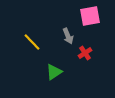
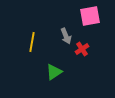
gray arrow: moved 2 px left
yellow line: rotated 54 degrees clockwise
red cross: moved 3 px left, 4 px up
